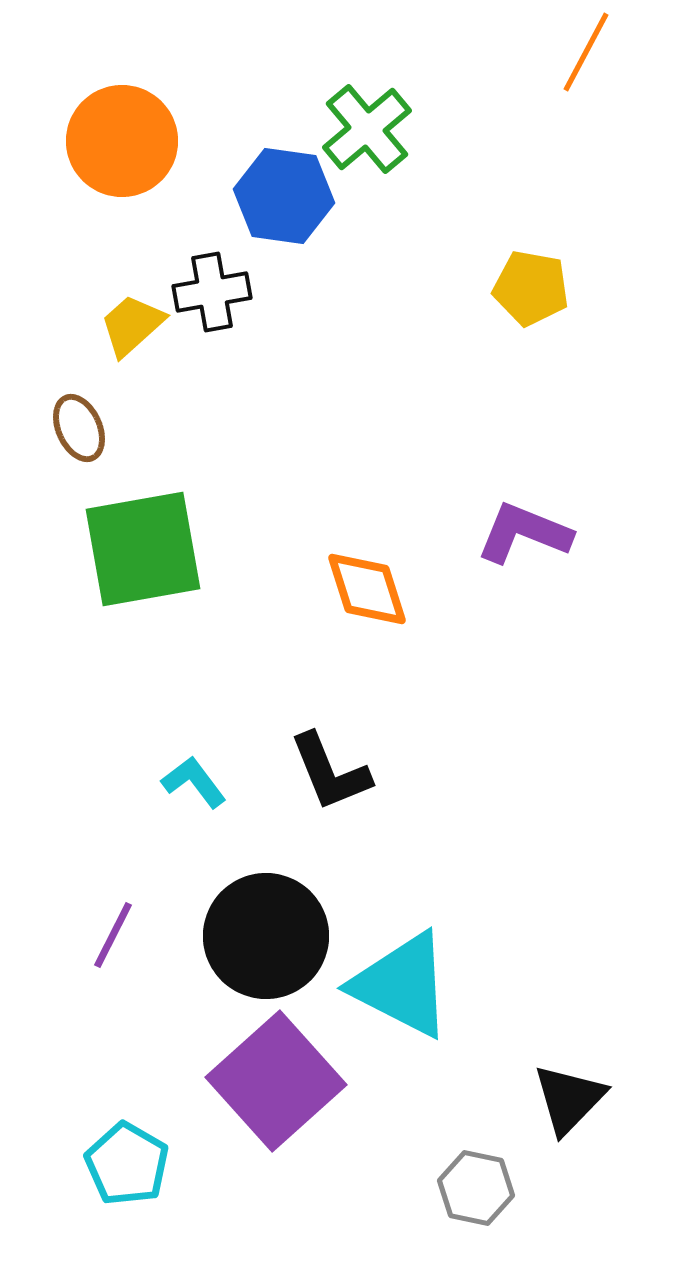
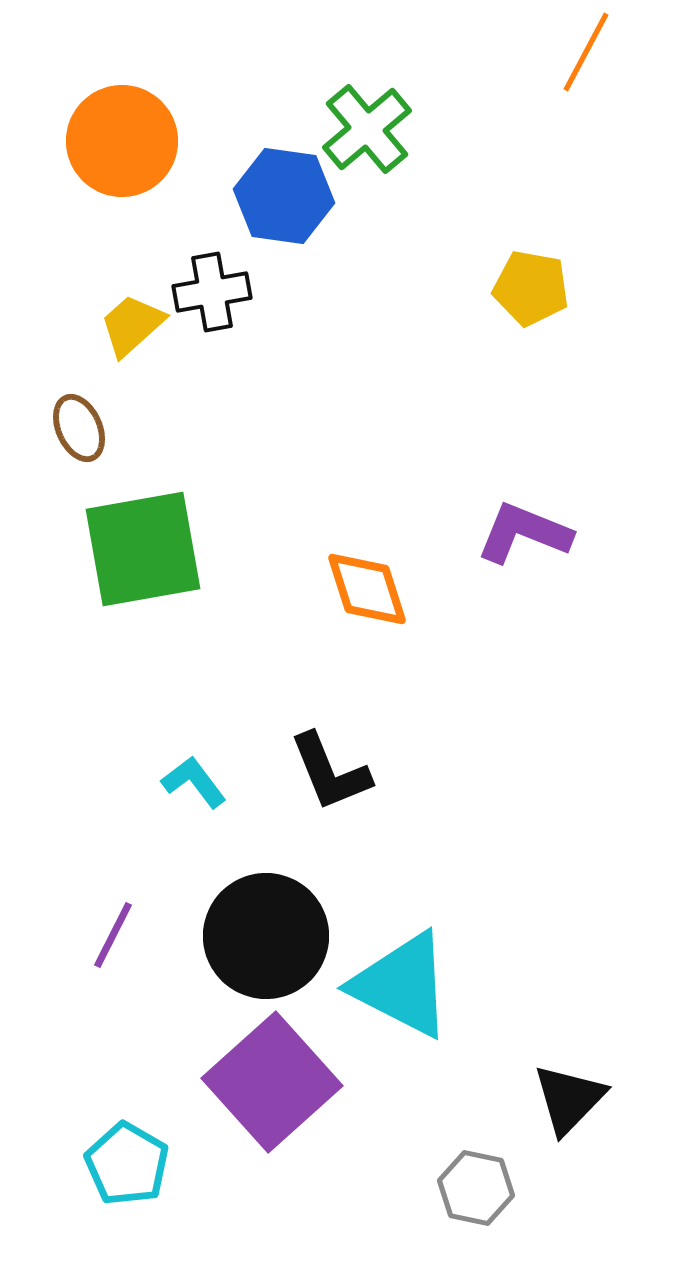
purple square: moved 4 px left, 1 px down
